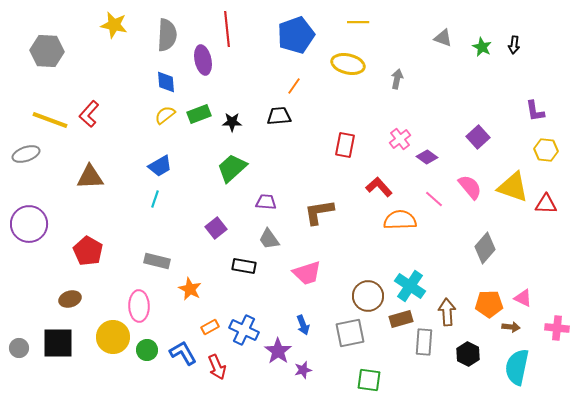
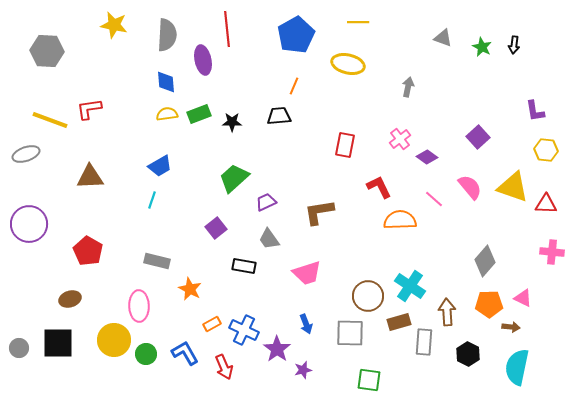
blue pentagon at (296, 35): rotated 9 degrees counterclockwise
gray arrow at (397, 79): moved 11 px right, 8 px down
orange line at (294, 86): rotated 12 degrees counterclockwise
red L-shape at (89, 114): moved 5 px up; rotated 40 degrees clockwise
yellow semicircle at (165, 115): moved 2 px right, 1 px up; rotated 30 degrees clockwise
green trapezoid at (232, 168): moved 2 px right, 10 px down
red L-shape at (379, 187): rotated 16 degrees clockwise
cyan line at (155, 199): moved 3 px left, 1 px down
purple trapezoid at (266, 202): rotated 30 degrees counterclockwise
gray diamond at (485, 248): moved 13 px down
brown rectangle at (401, 319): moved 2 px left, 3 px down
blue arrow at (303, 325): moved 3 px right, 1 px up
orange rectangle at (210, 327): moved 2 px right, 3 px up
pink cross at (557, 328): moved 5 px left, 76 px up
gray square at (350, 333): rotated 12 degrees clockwise
yellow circle at (113, 337): moved 1 px right, 3 px down
green circle at (147, 350): moved 1 px left, 4 px down
purple star at (278, 351): moved 1 px left, 2 px up
blue L-shape at (183, 353): moved 2 px right
red arrow at (217, 367): moved 7 px right
